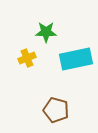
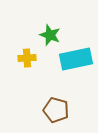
green star: moved 4 px right, 3 px down; rotated 20 degrees clockwise
yellow cross: rotated 18 degrees clockwise
